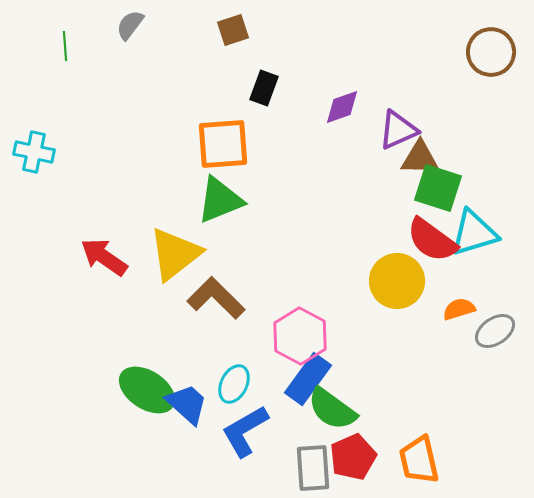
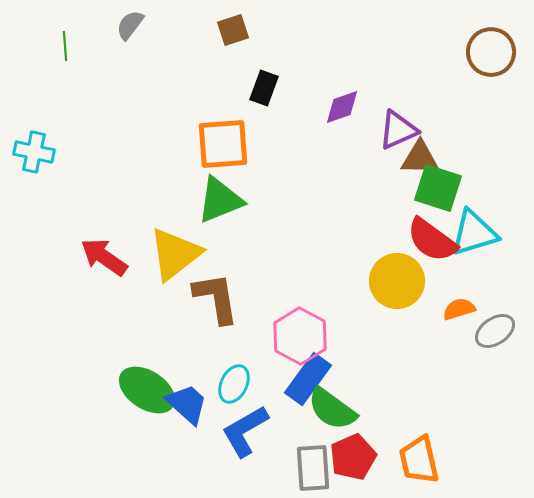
brown L-shape: rotated 36 degrees clockwise
